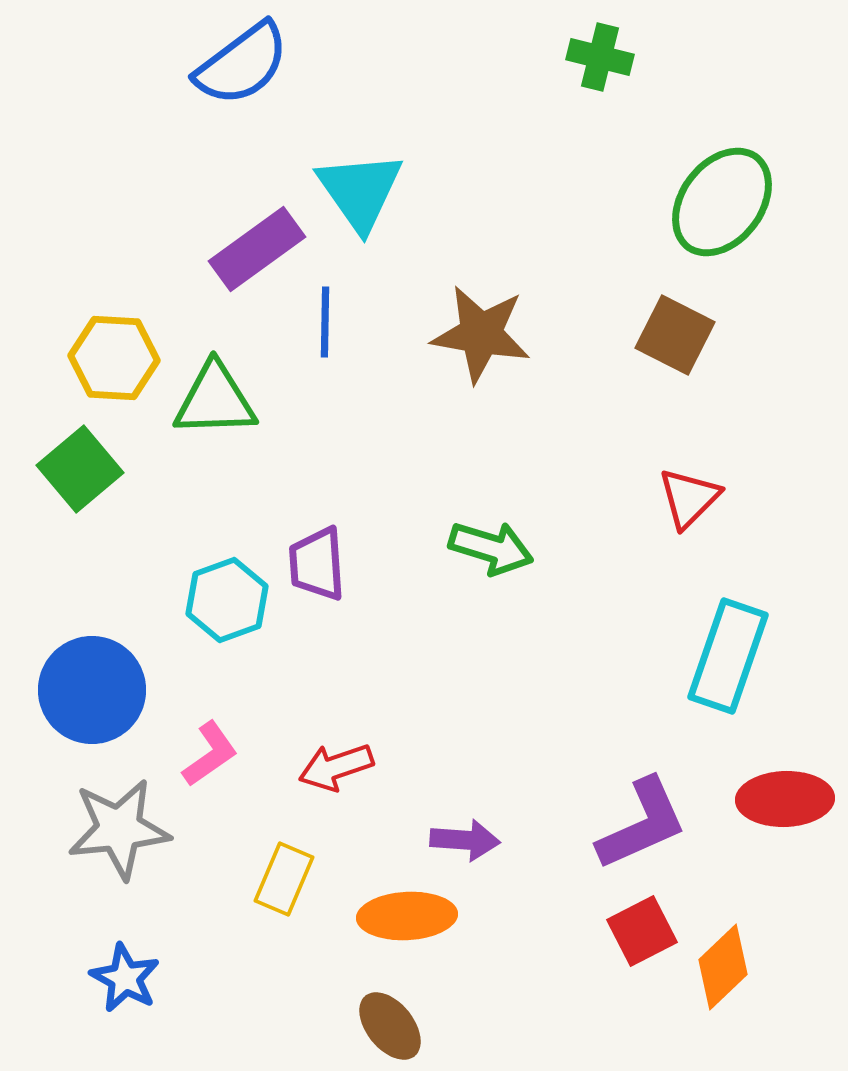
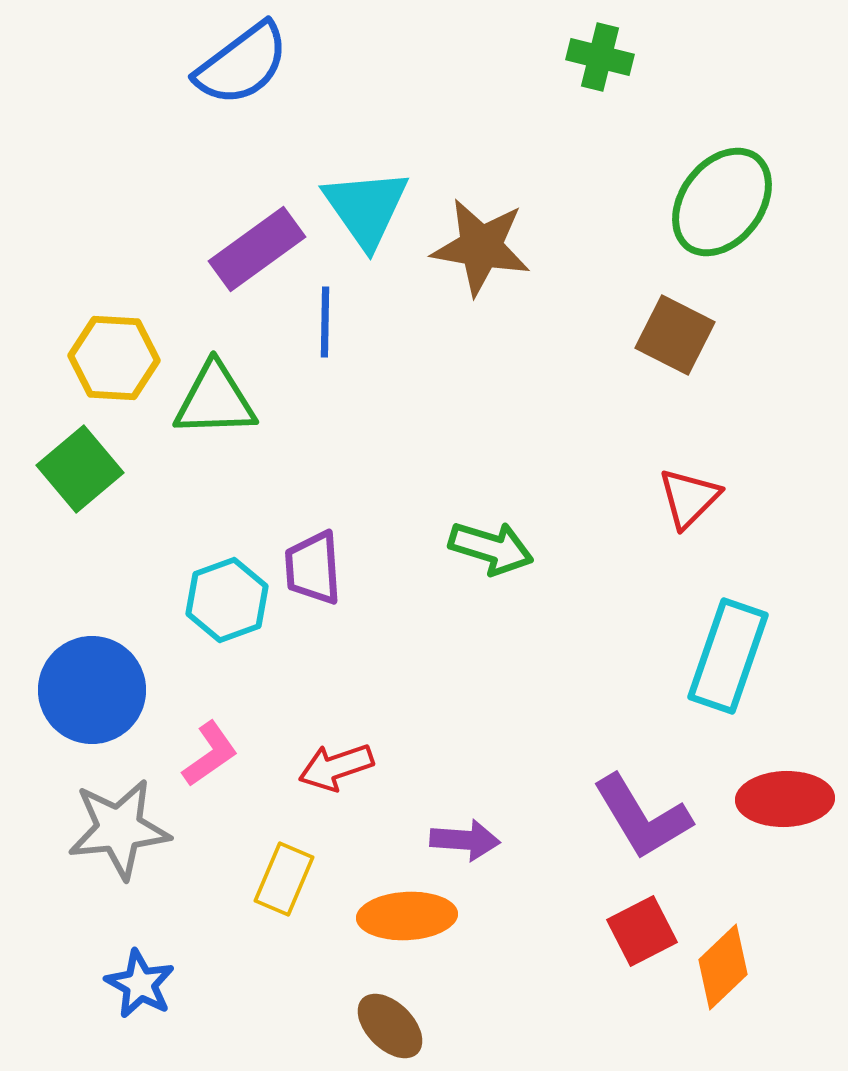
cyan triangle: moved 6 px right, 17 px down
brown star: moved 87 px up
purple trapezoid: moved 4 px left, 4 px down
purple L-shape: moved 7 px up; rotated 83 degrees clockwise
blue star: moved 15 px right, 6 px down
brown ellipse: rotated 6 degrees counterclockwise
